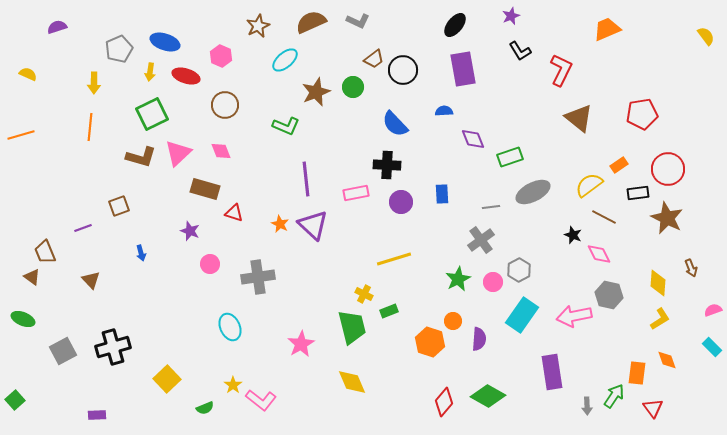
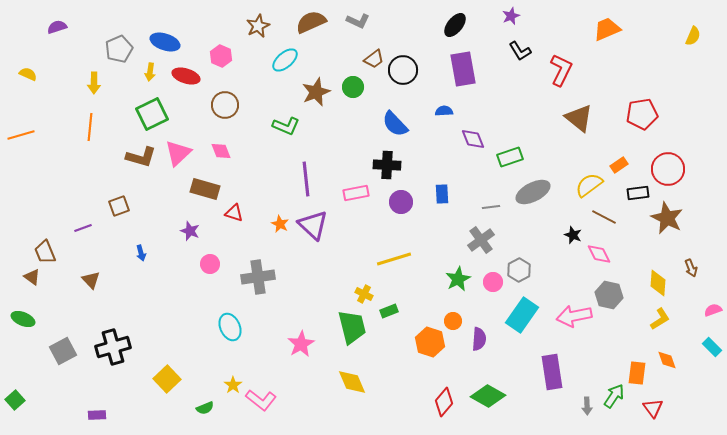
yellow semicircle at (706, 36): moved 13 px left; rotated 60 degrees clockwise
